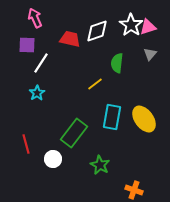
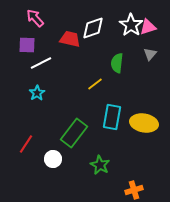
pink arrow: rotated 18 degrees counterclockwise
white diamond: moved 4 px left, 3 px up
white line: rotated 30 degrees clockwise
yellow ellipse: moved 4 px down; rotated 44 degrees counterclockwise
red line: rotated 48 degrees clockwise
orange cross: rotated 36 degrees counterclockwise
